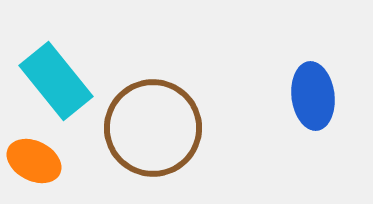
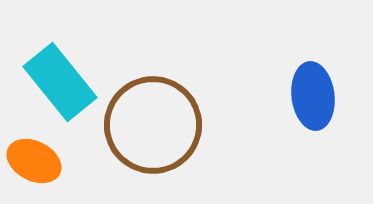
cyan rectangle: moved 4 px right, 1 px down
brown circle: moved 3 px up
